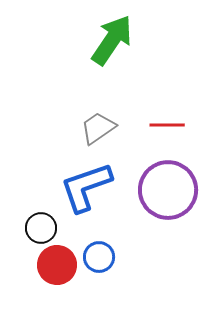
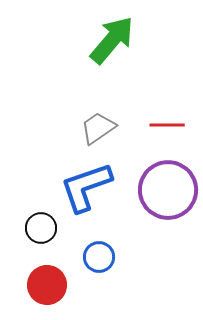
green arrow: rotated 6 degrees clockwise
red circle: moved 10 px left, 20 px down
